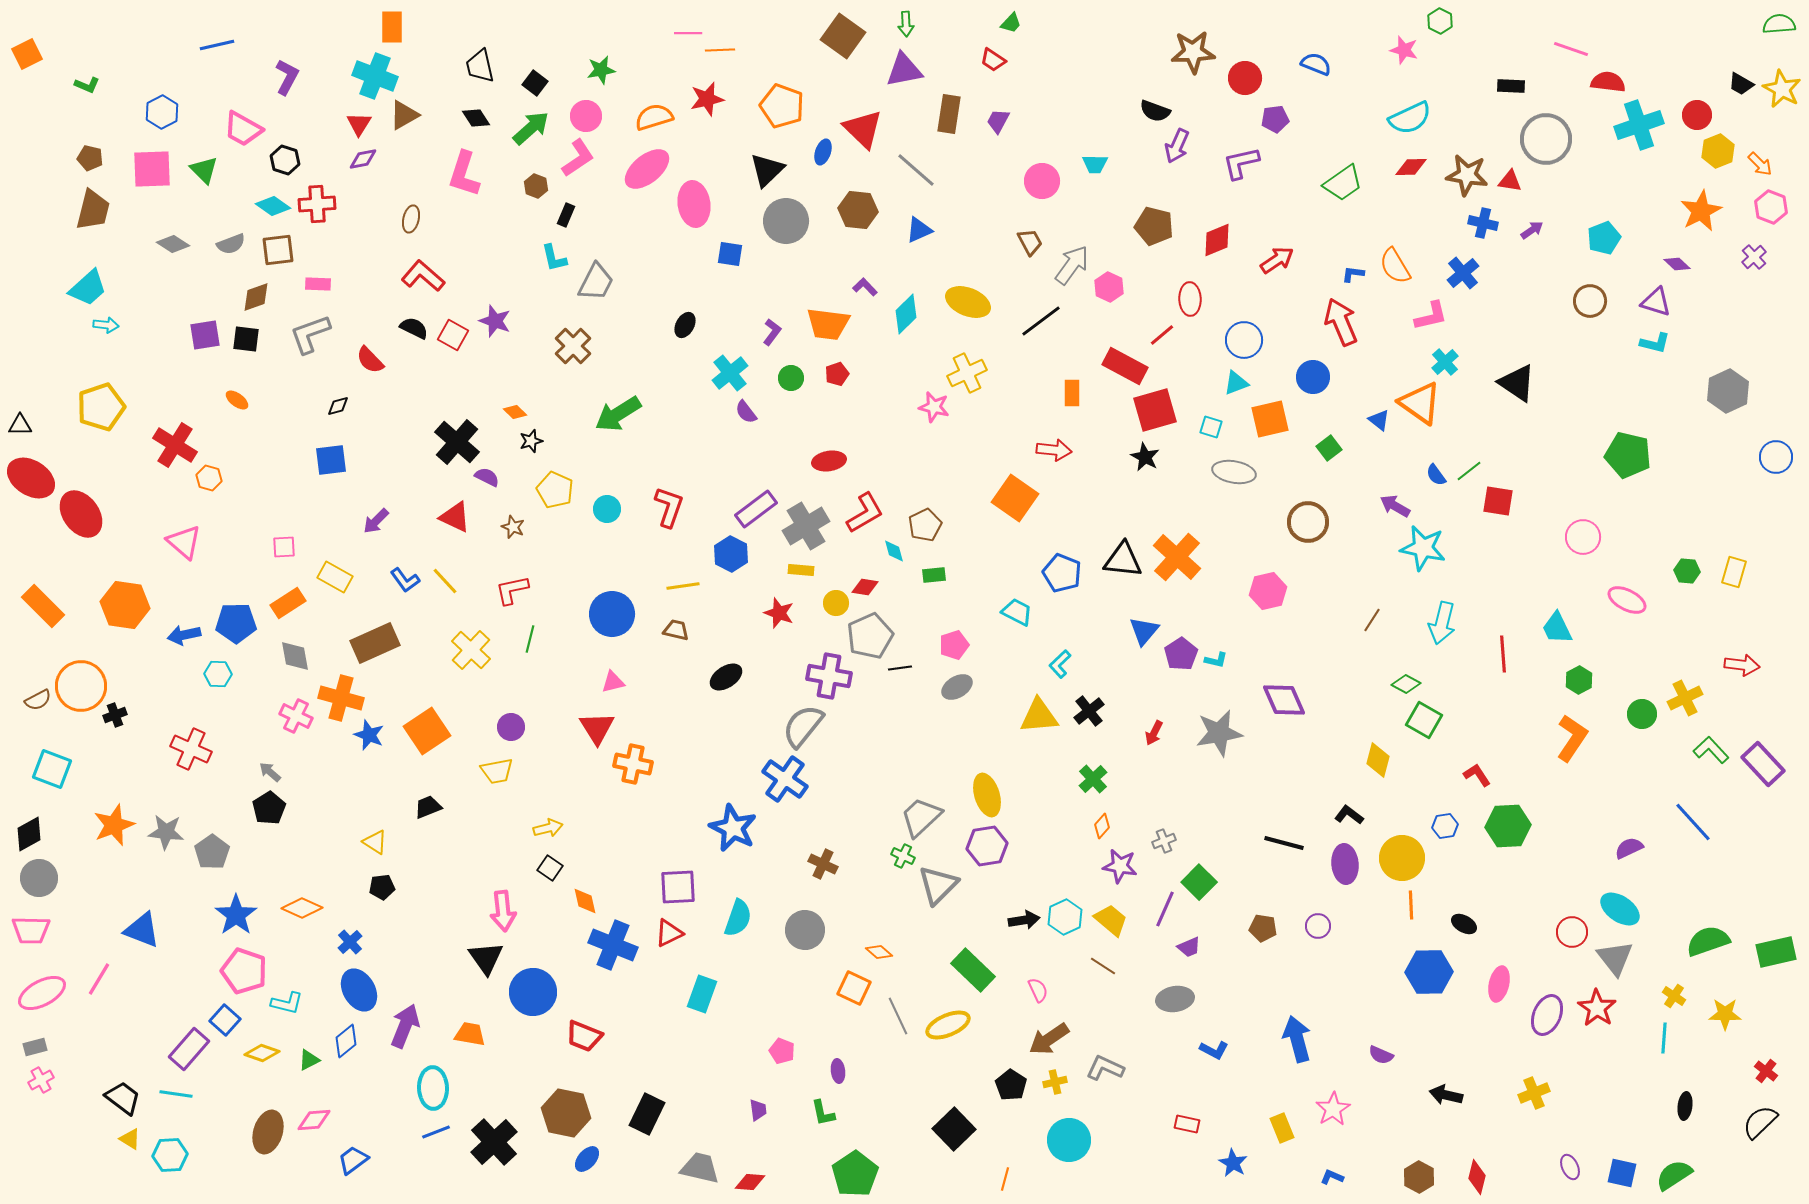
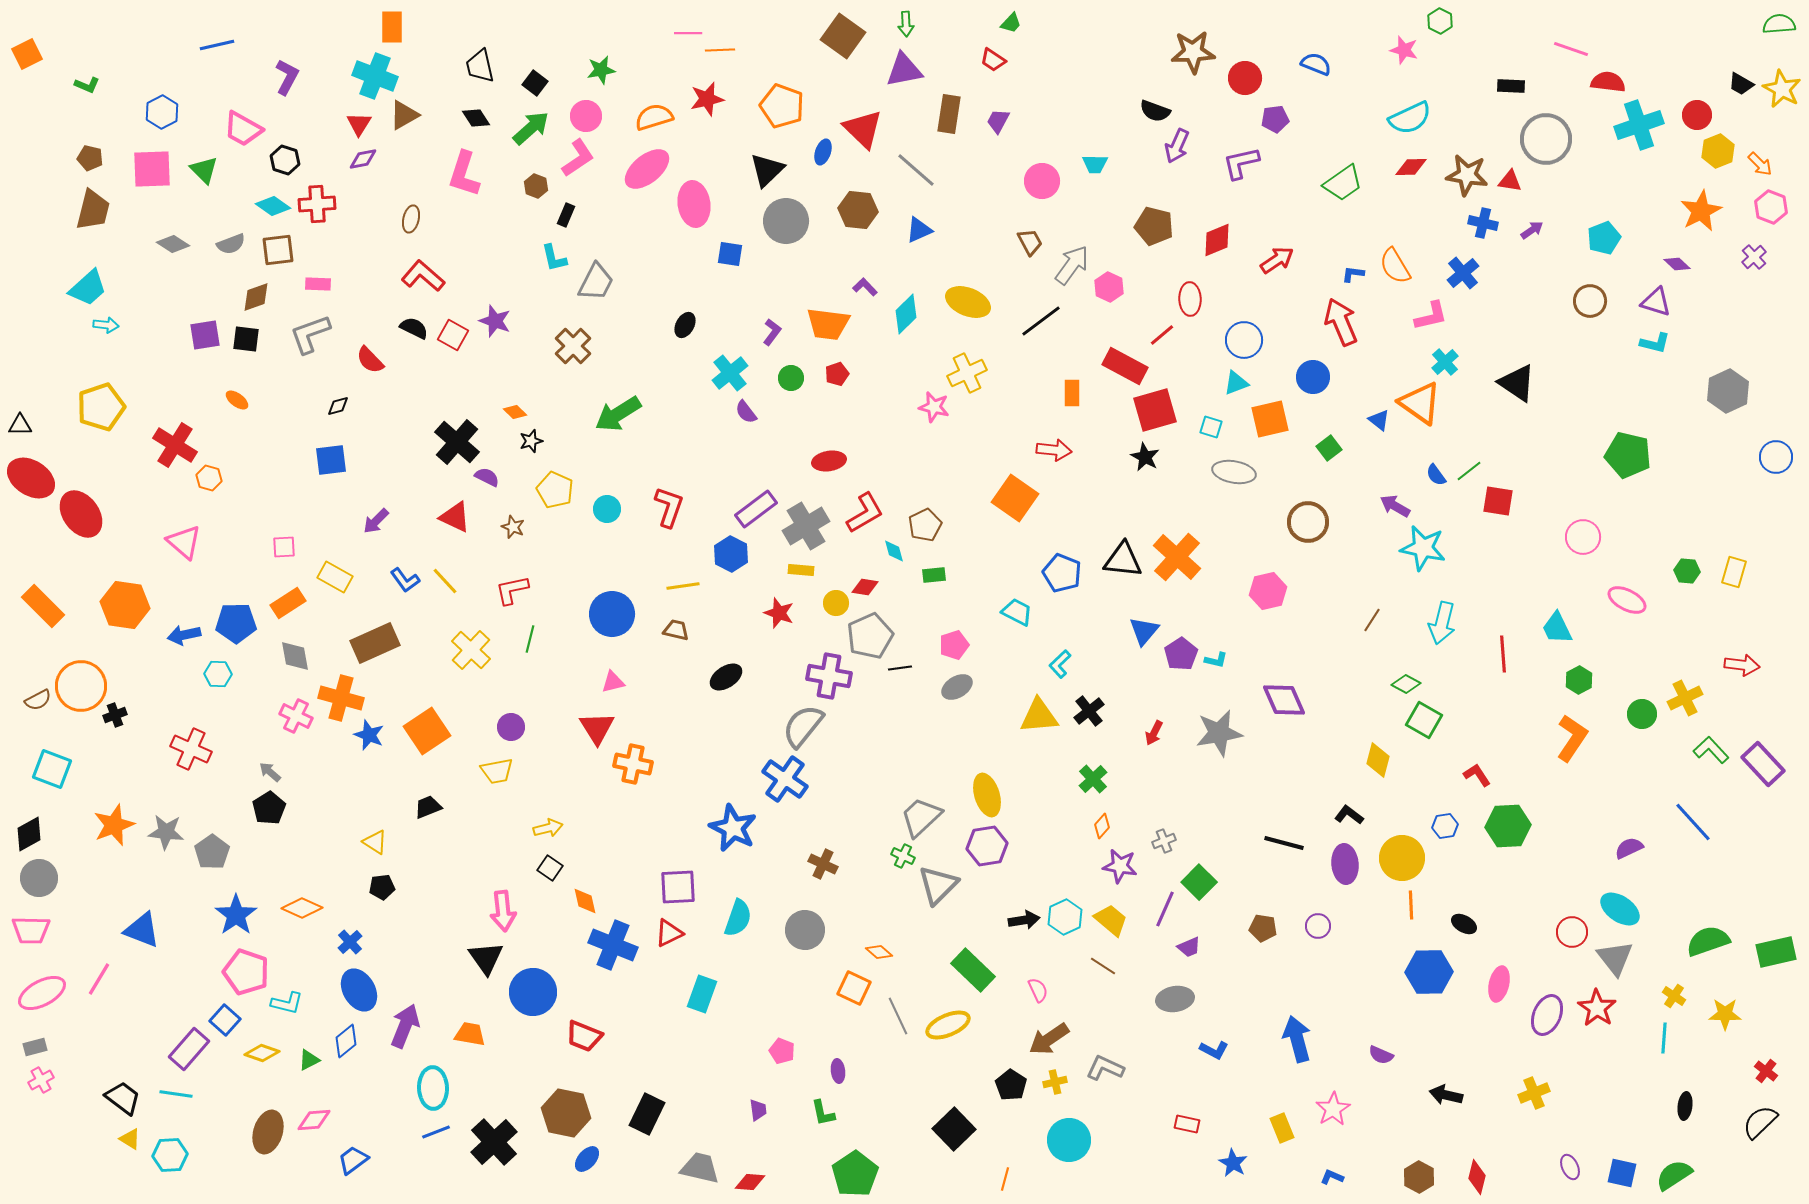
pink pentagon at (244, 971): moved 2 px right, 1 px down
